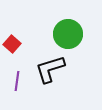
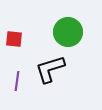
green circle: moved 2 px up
red square: moved 2 px right, 5 px up; rotated 36 degrees counterclockwise
